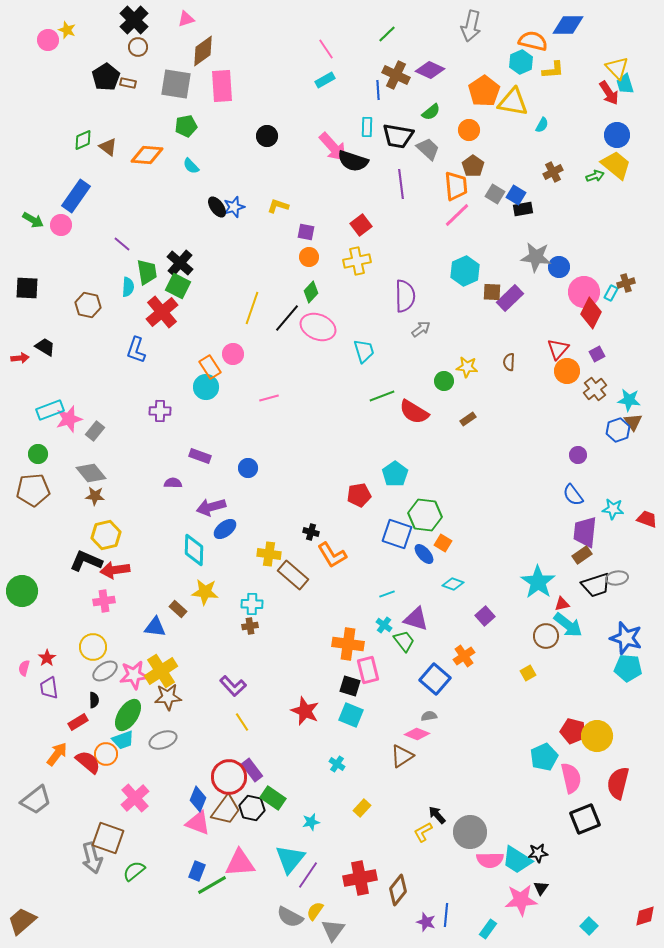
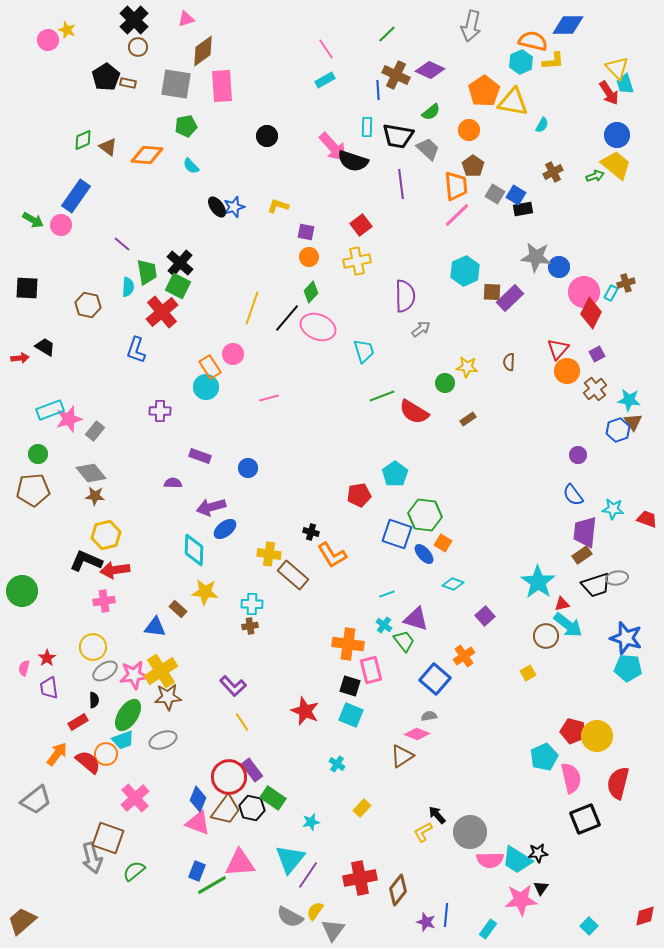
yellow L-shape at (553, 70): moved 9 px up
green circle at (444, 381): moved 1 px right, 2 px down
pink rectangle at (368, 670): moved 3 px right
